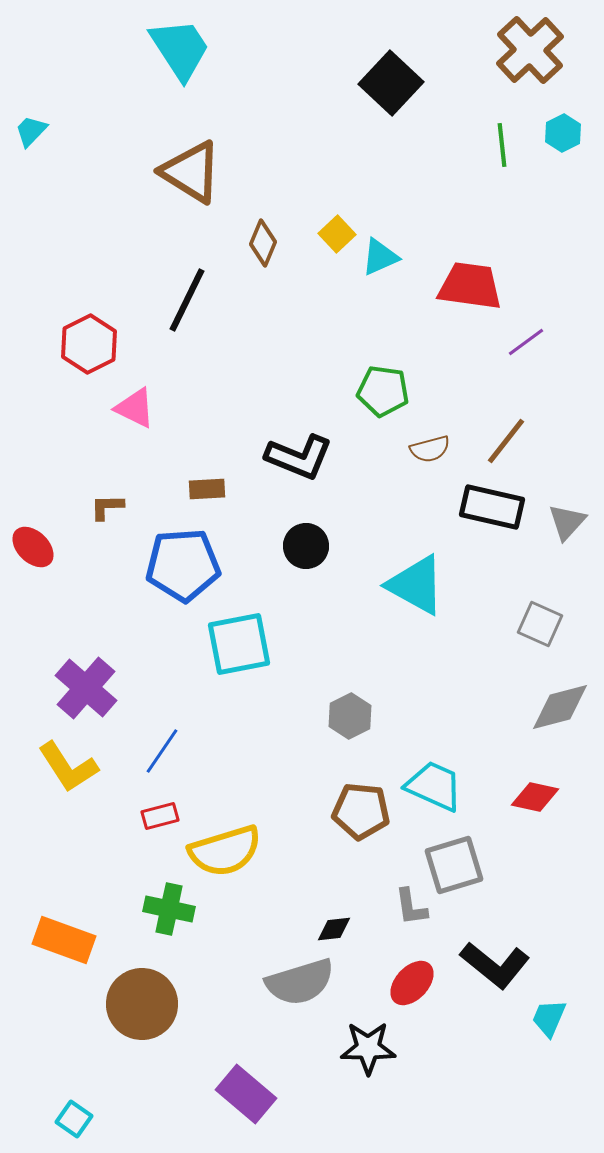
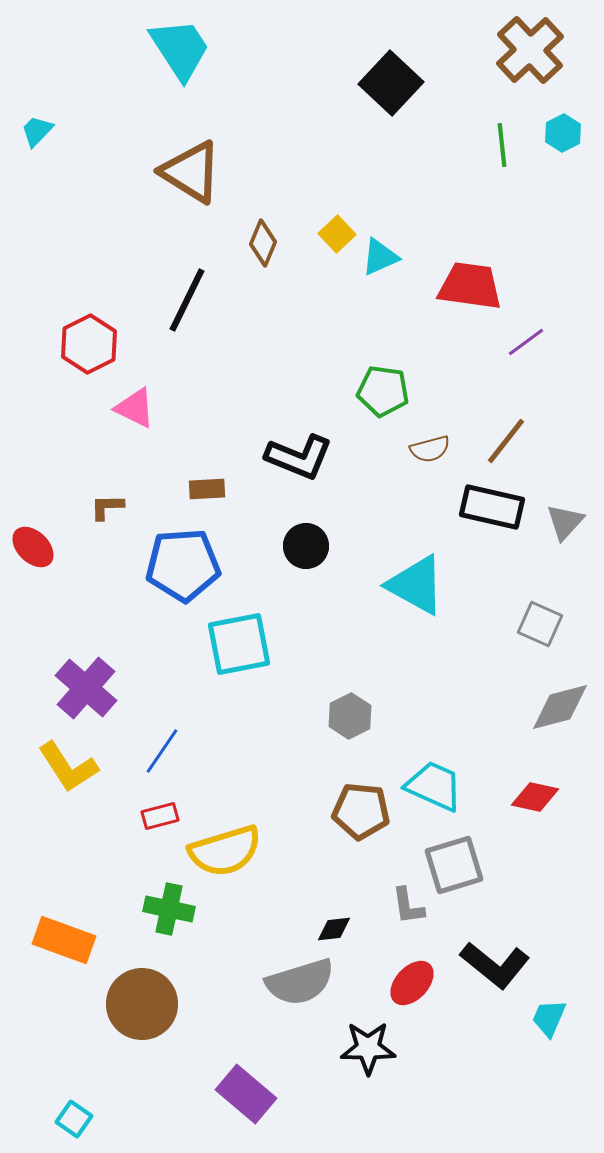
cyan trapezoid at (31, 131): moved 6 px right
gray triangle at (567, 522): moved 2 px left
gray L-shape at (411, 907): moved 3 px left, 1 px up
